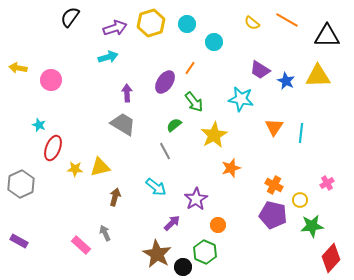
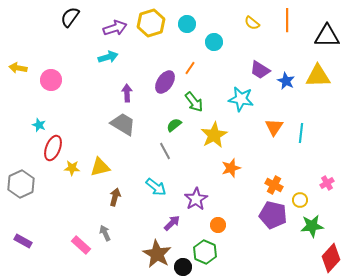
orange line at (287, 20): rotated 60 degrees clockwise
yellow star at (75, 169): moved 3 px left, 1 px up
purple rectangle at (19, 241): moved 4 px right
